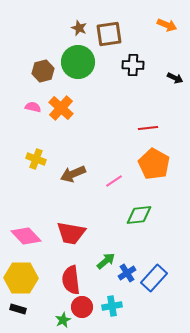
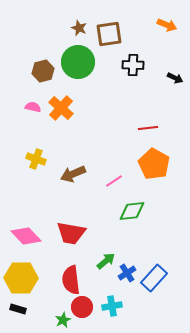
green diamond: moved 7 px left, 4 px up
